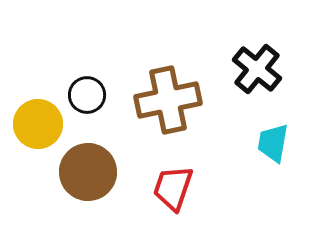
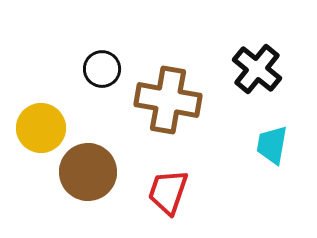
black circle: moved 15 px right, 26 px up
brown cross: rotated 22 degrees clockwise
yellow circle: moved 3 px right, 4 px down
cyan trapezoid: moved 1 px left, 2 px down
red trapezoid: moved 5 px left, 4 px down
